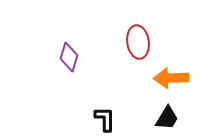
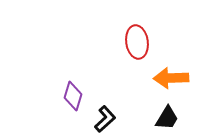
red ellipse: moved 1 px left
purple diamond: moved 4 px right, 39 px down
black L-shape: rotated 48 degrees clockwise
